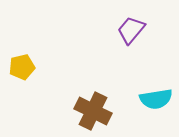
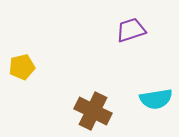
purple trapezoid: rotated 32 degrees clockwise
